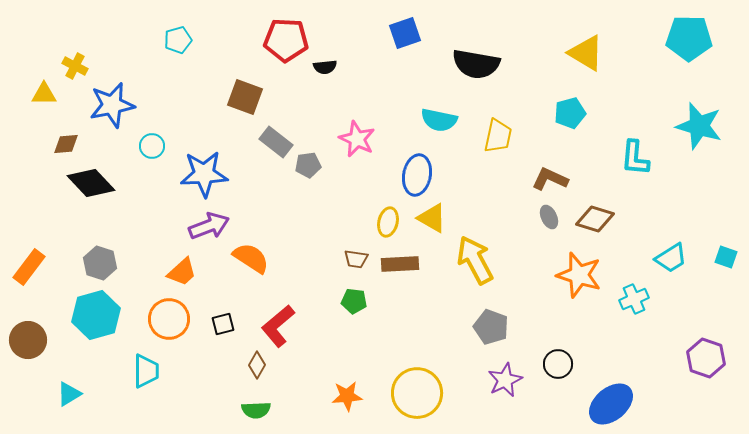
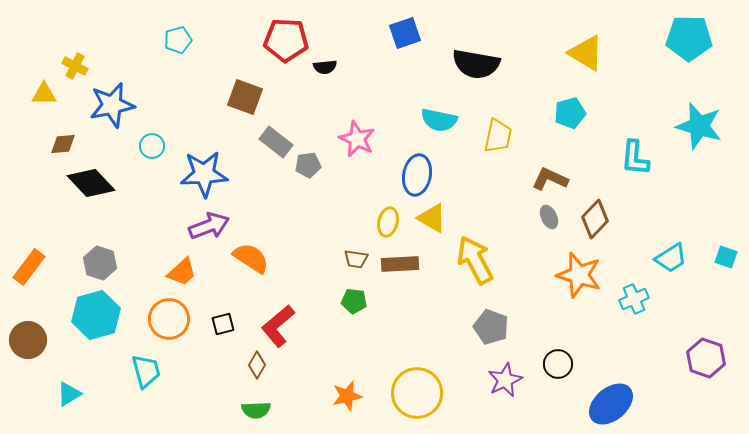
brown diamond at (66, 144): moved 3 px left
brown diamond at (595, 219): rotated 63 degrees counterclockwise
cyan trapezoid at (146, 371): rotated 15 degrees counterclockwise
orange star at (347, 396): rotated 8 degrees counterclockwise
